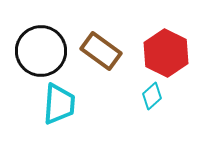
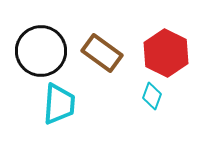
brown rectangle: moved 1 px right, 2 px down
cyan diamond: rotated 28 degrees counterclockwise
